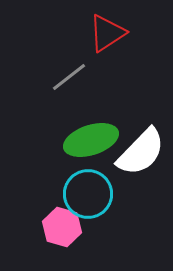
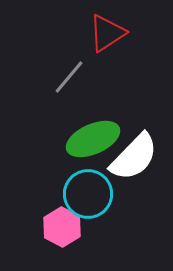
gray line: rotated 12 degrees counterclockwise
green ellipse: moved 2 px right, 1 px up; rotated 6 degrees counterclockwise
white semicircle: moved 7 px left, 5 px down
pink hexagon: rotated 12 degrees clockwise
